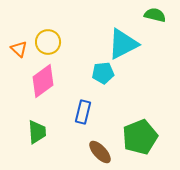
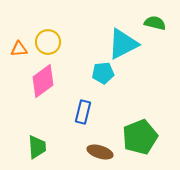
green semicircle: moved 8 px down
orange triangle: rotated 48 degrees counterclockwise
green trapezoid: moved 15 px down
brown ellipse: rotated 30 degrees counterclockwise
